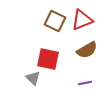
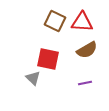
red triangle: moved 2 px down; rotated 25 degrees clockwise
